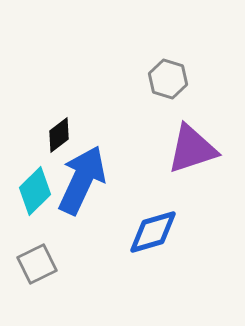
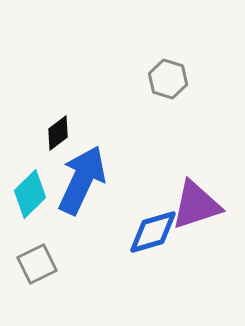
black diamond: moved 1 px left, 2 px up
purple triangle: moved 4 px right, 56 px down
cyan diamond: moved 5 px left, 3 px down
